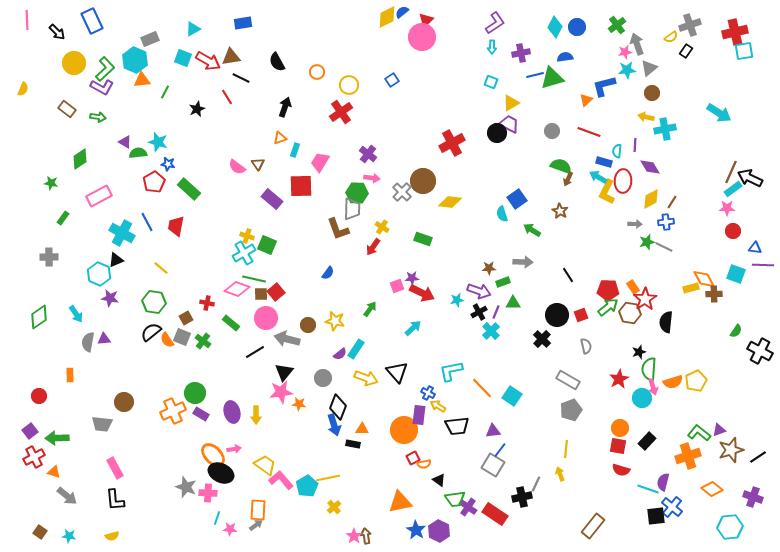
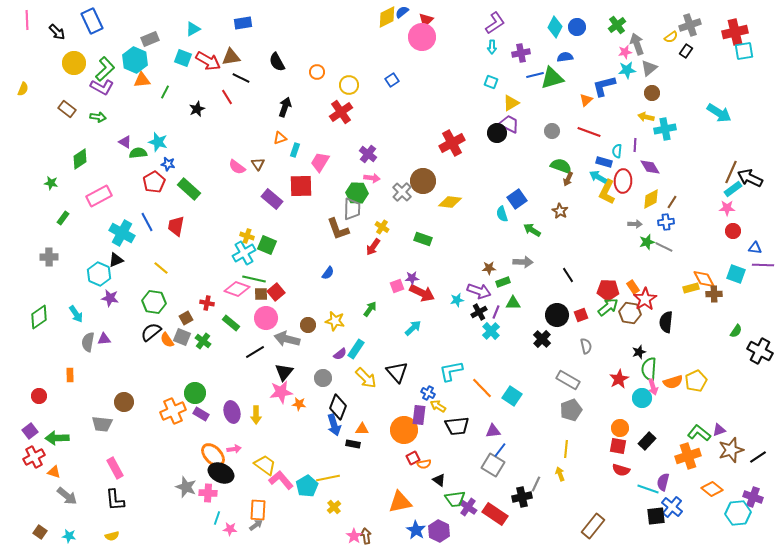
yellow arrow at (366, 378): rotated 25 degrees clockwise
cyan hexagon at (730, 527): moved 8 px right, 14 px up
